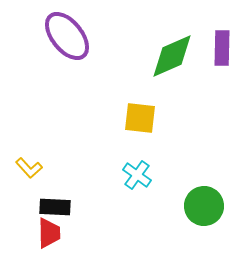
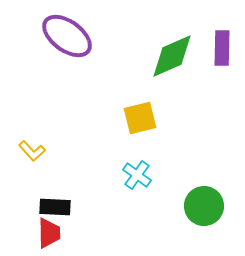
purple ellipse: rotated 15 degrees counterclockwise
yellow square: rotated 20 degrees counterclockwise
yellow L-shape: moved 3 px right, 17 px up
